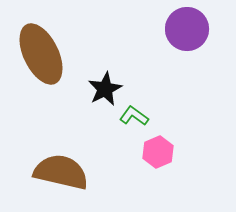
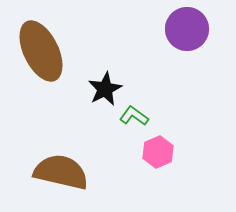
brown ellipse: moved 3 px up
